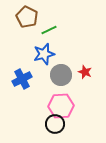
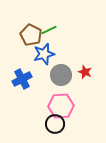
brown pentagon: moved 4 px right, 18 px down
